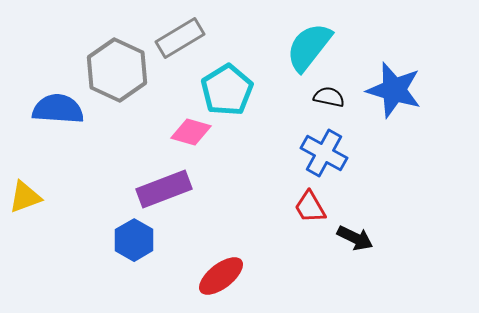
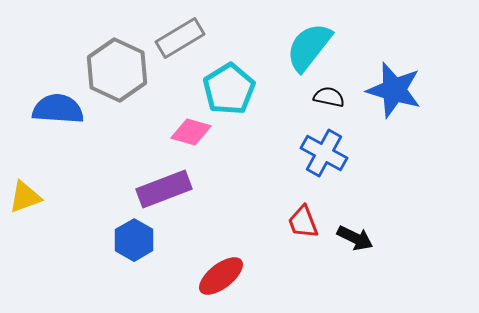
cyan pentagon: moved 2 px right, 1 px up
red trapezoid: moved 7 px left, 15 px down; rotated 9 degrees clockwise
